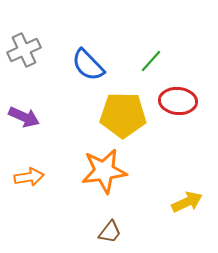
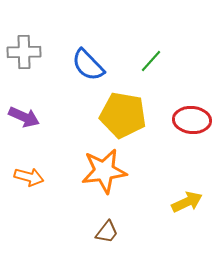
gray cross: moved 2 px down; rotated 24 degrees clockwise
red ellipse: moved 14 px right, 19 px down
yellow pentagon: rotated 9 degrees clockwise
orange arrow: rotated 24 degrees clockwise
brown trapezoid: moved 3 px left
